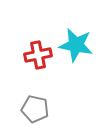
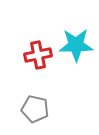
cyan star: rotated 12 degrees counterclockwise
